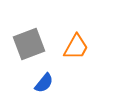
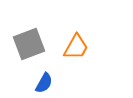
blue semicircle: rotated 10 degrees counterclockwise
